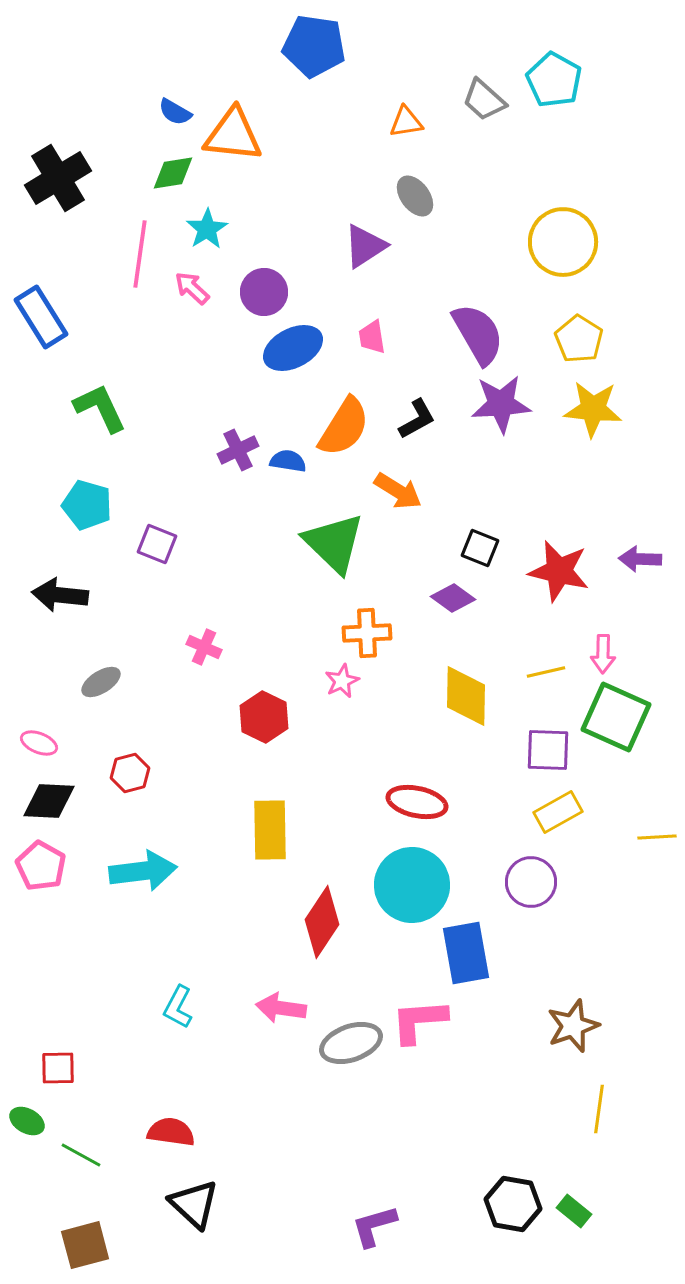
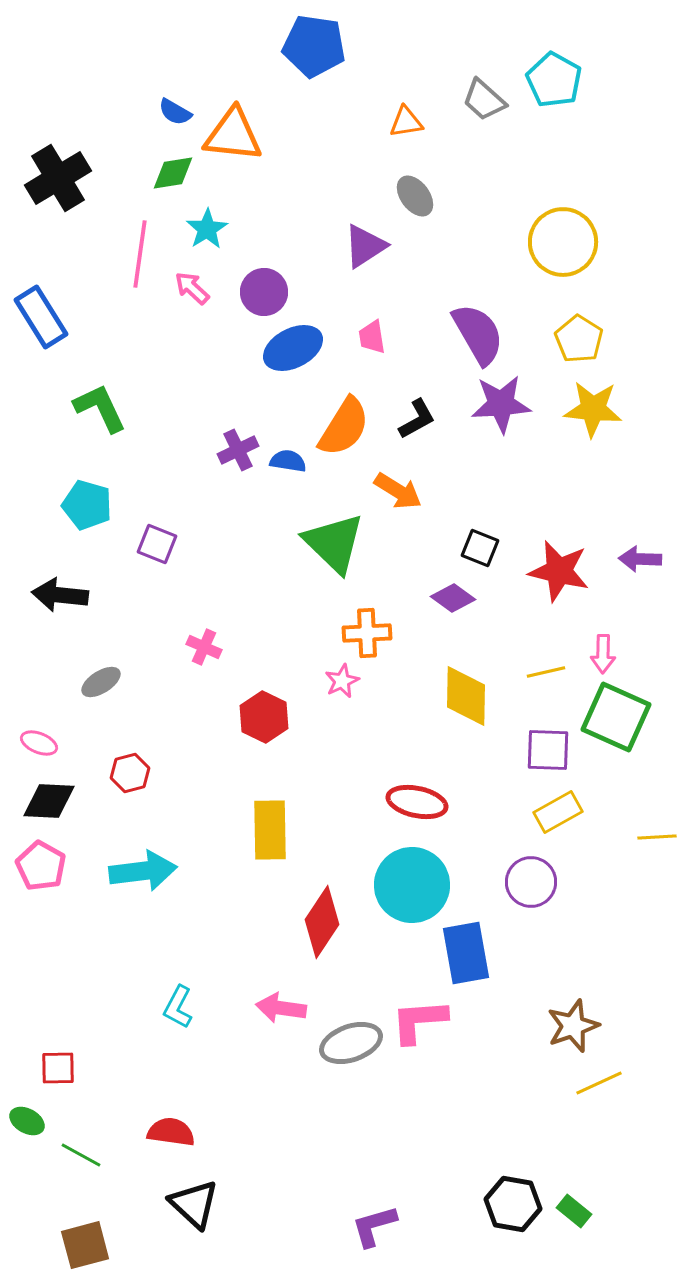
yellow line at (599, 1109): moved 26 px up; rotated 57 degrees clockwise
